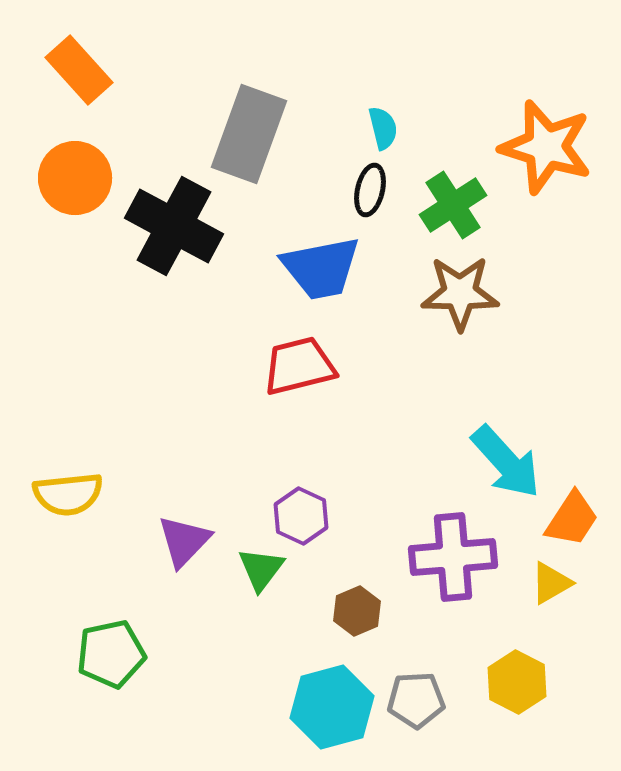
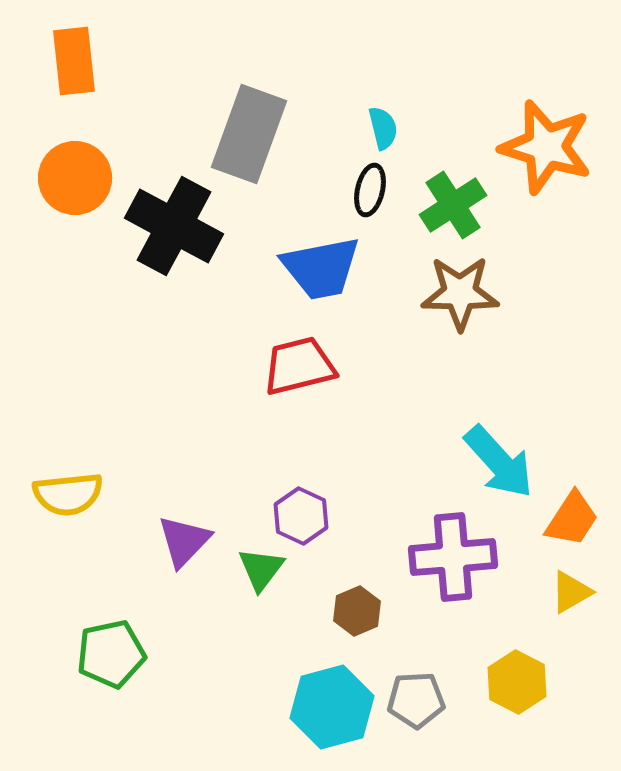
orange rectangle: moved 5 px left, 9 px up; rotated 36 degrees clockwise
cyan arrow: moved 7 px left
yellow triangle: moved 20 px right, 9 px down
